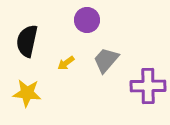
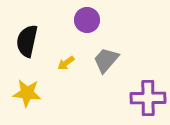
purple cross: moved 12 px down
